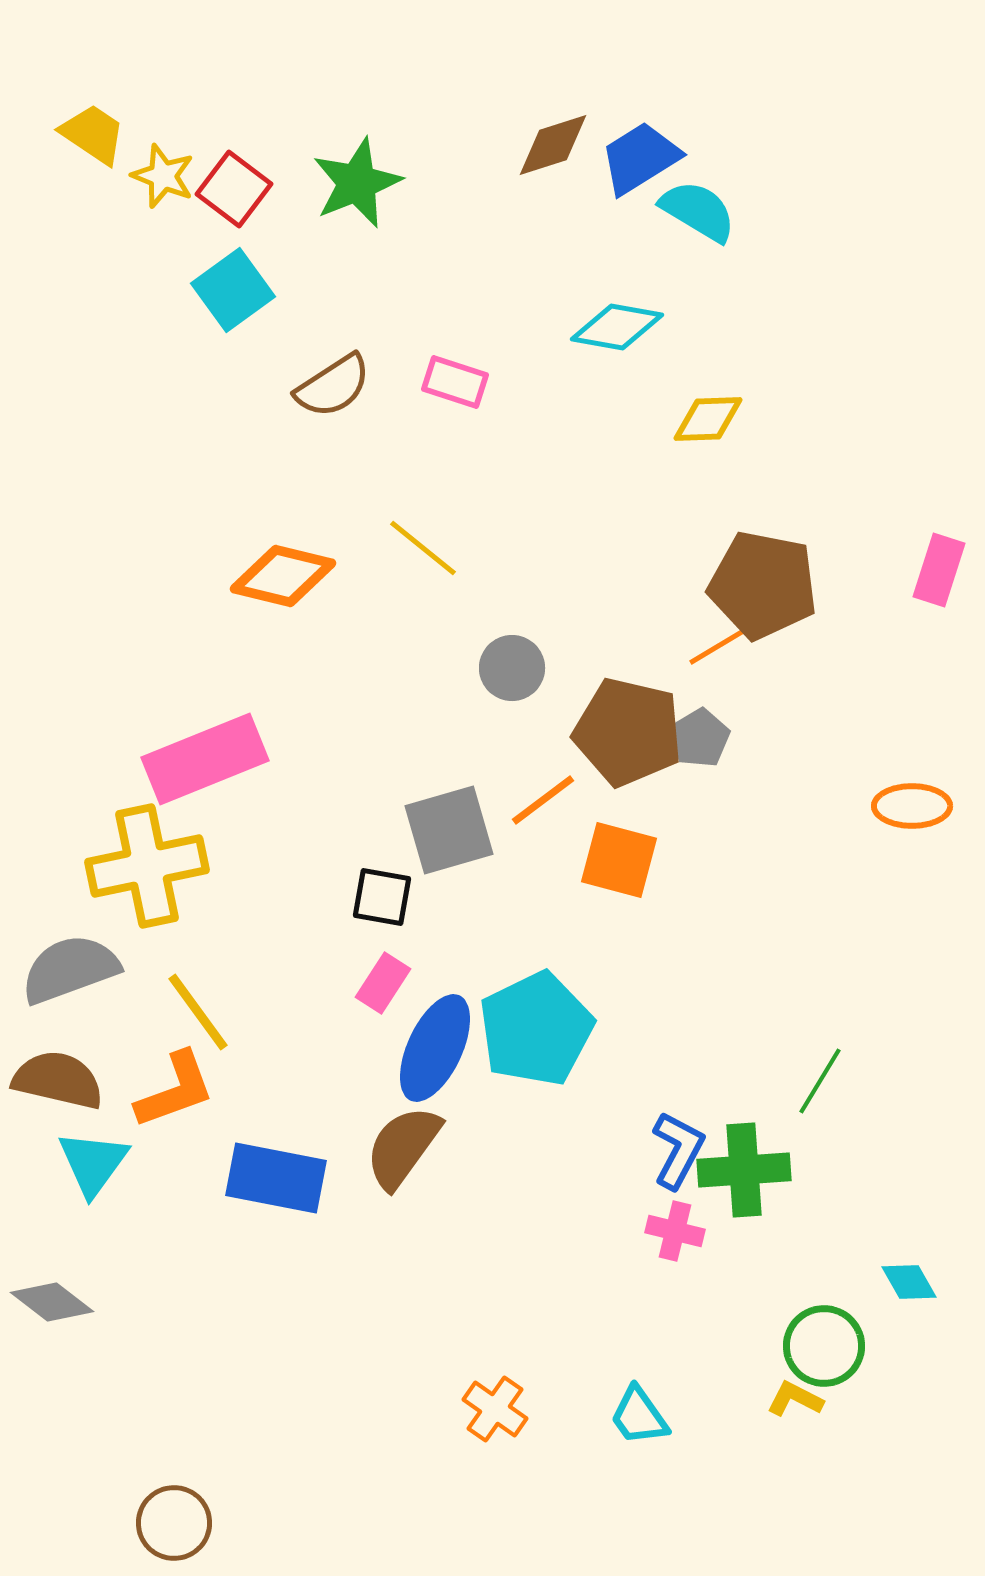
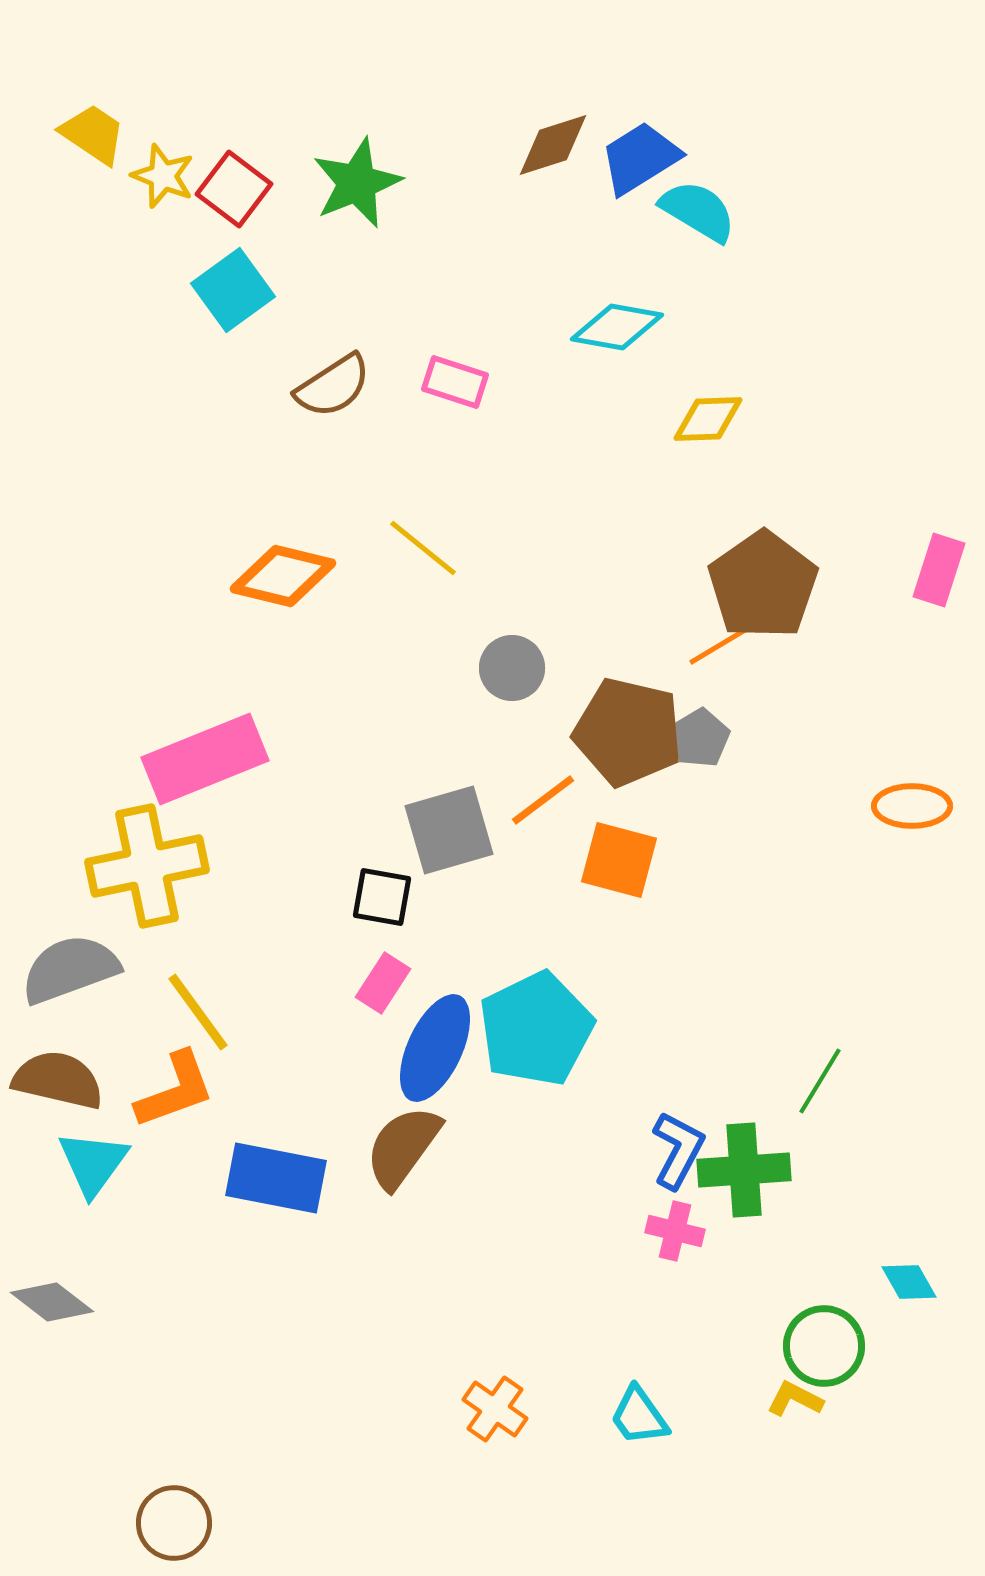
brown pentagon at (763, 585): rotated 26 degrees clockwise
